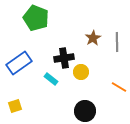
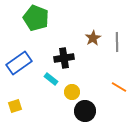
yellow circle: moved 9 px left, 20 px down
